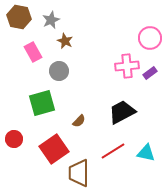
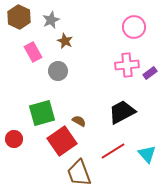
brown hexagon: rotated 15 degrees clockwise
pink circle: moved 16 px left, 11 px up
pink cross: moved 1 px up
gray circle: moved 1 px left
green square: moved 10 px down
brown semicircle: rotated 104 degrees counterclockwise
red square: moved 8 px right, 8 px up
cyan triangle: moved 1 px right, 1 px down; rotated 36 degrees clockwise
brown trapezoid: rotated 20 degrees counterclockwise
